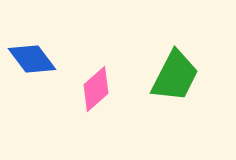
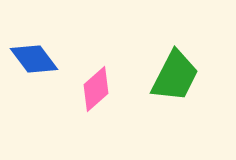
blue diamond: moved 2 px right
